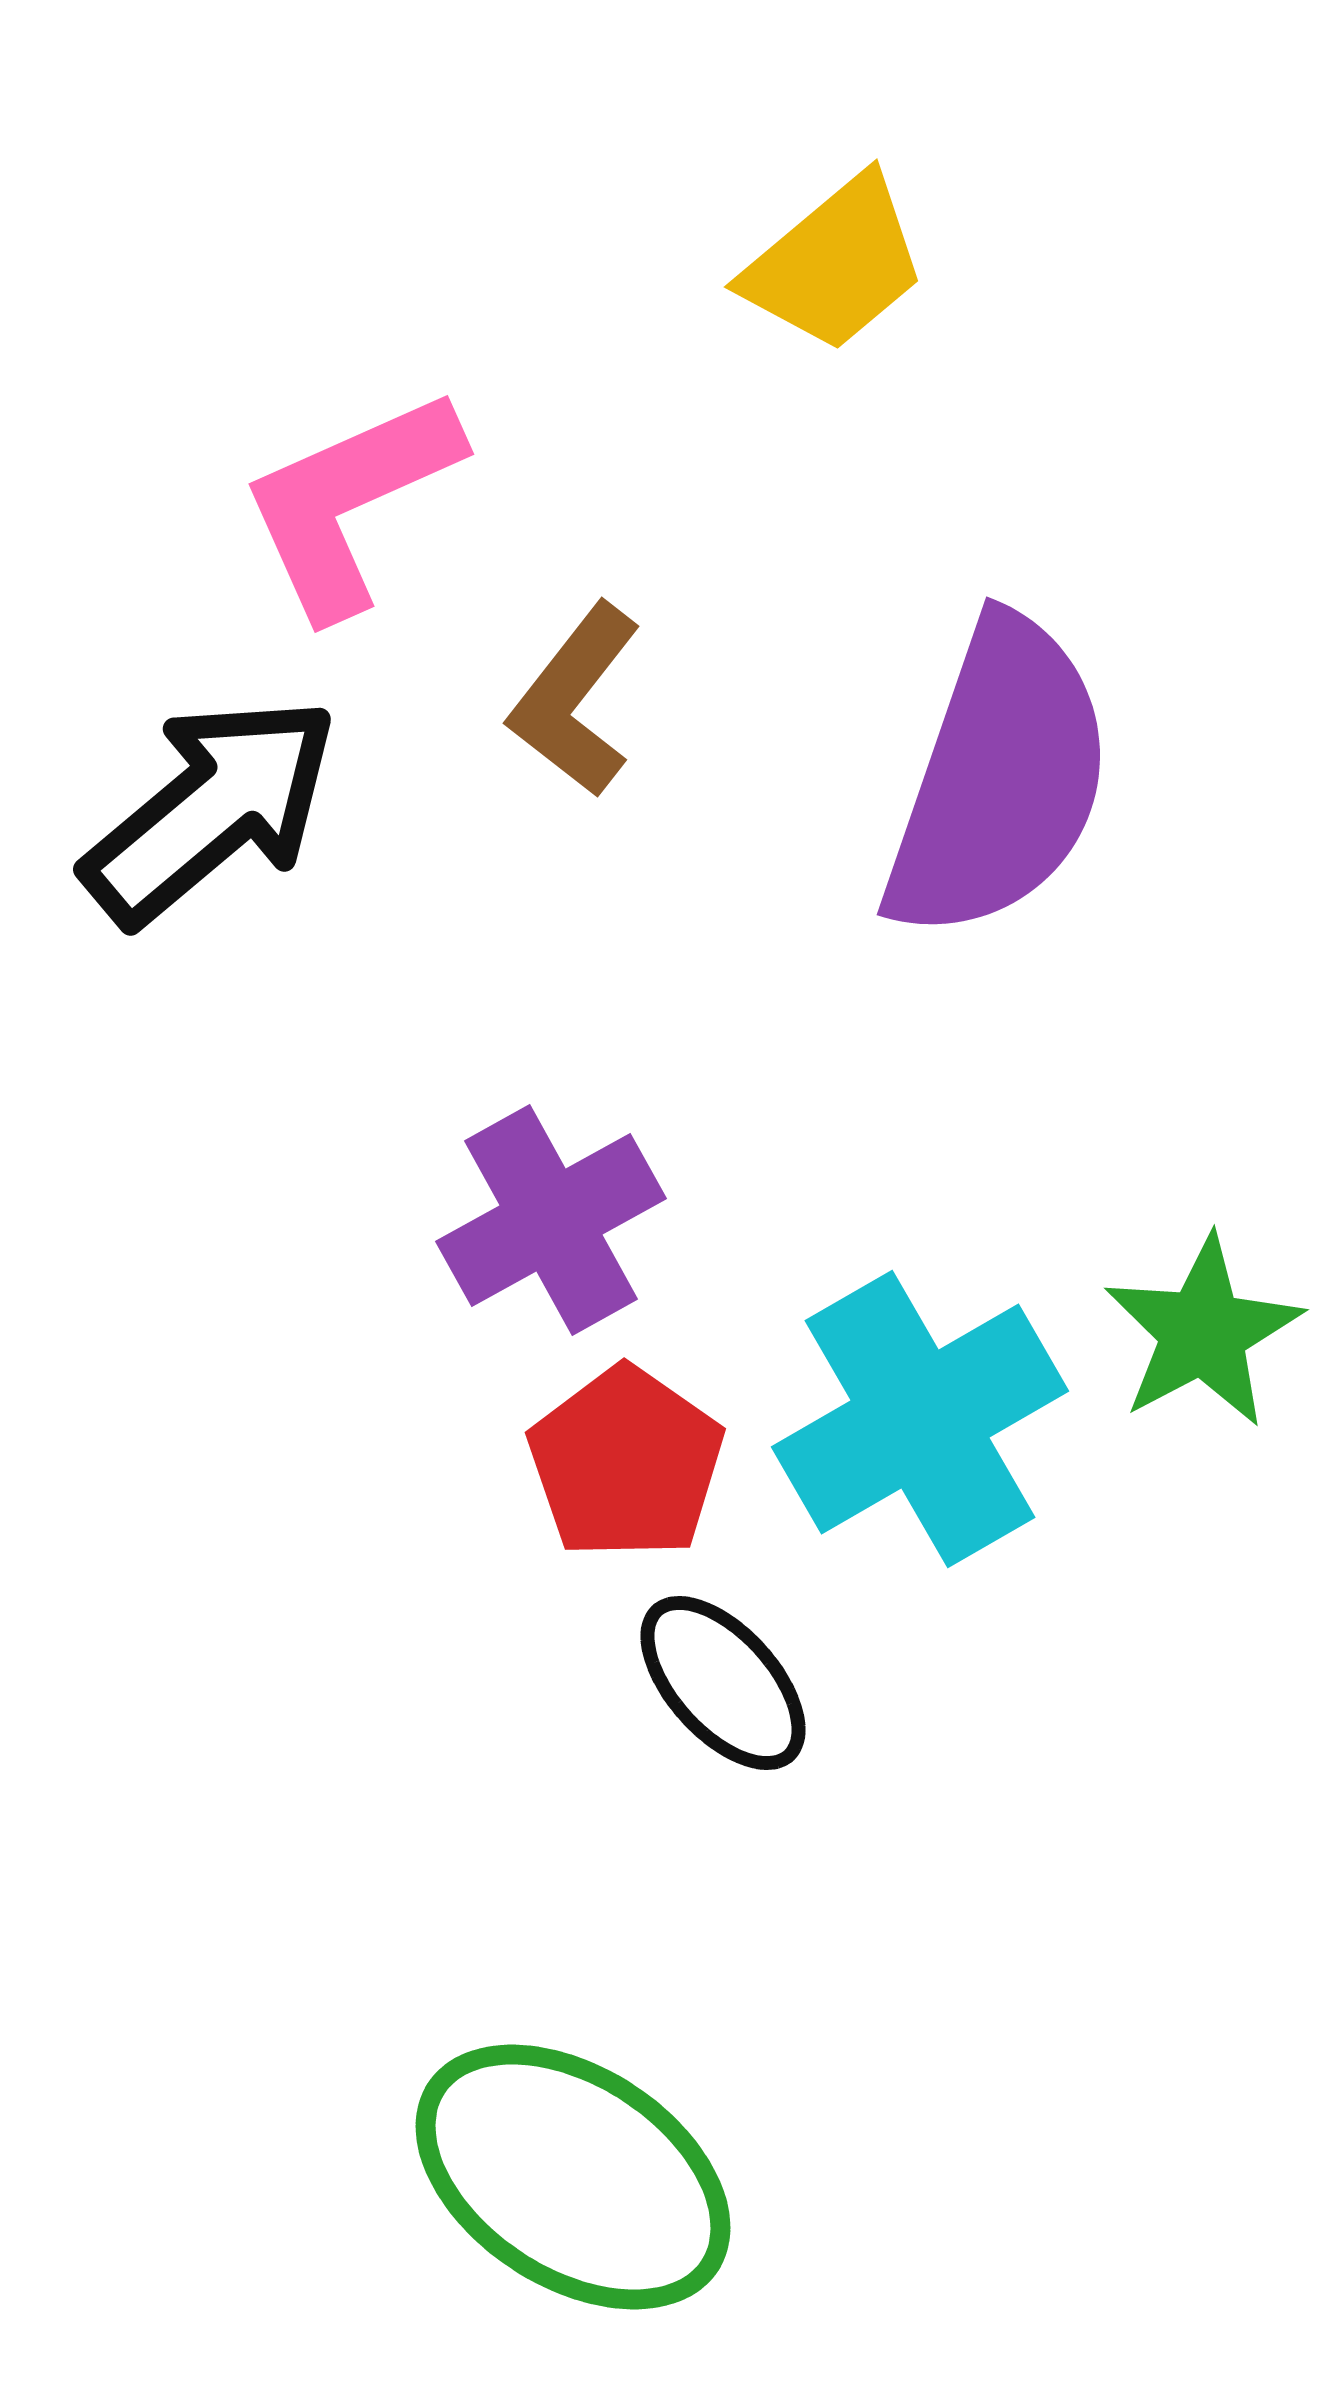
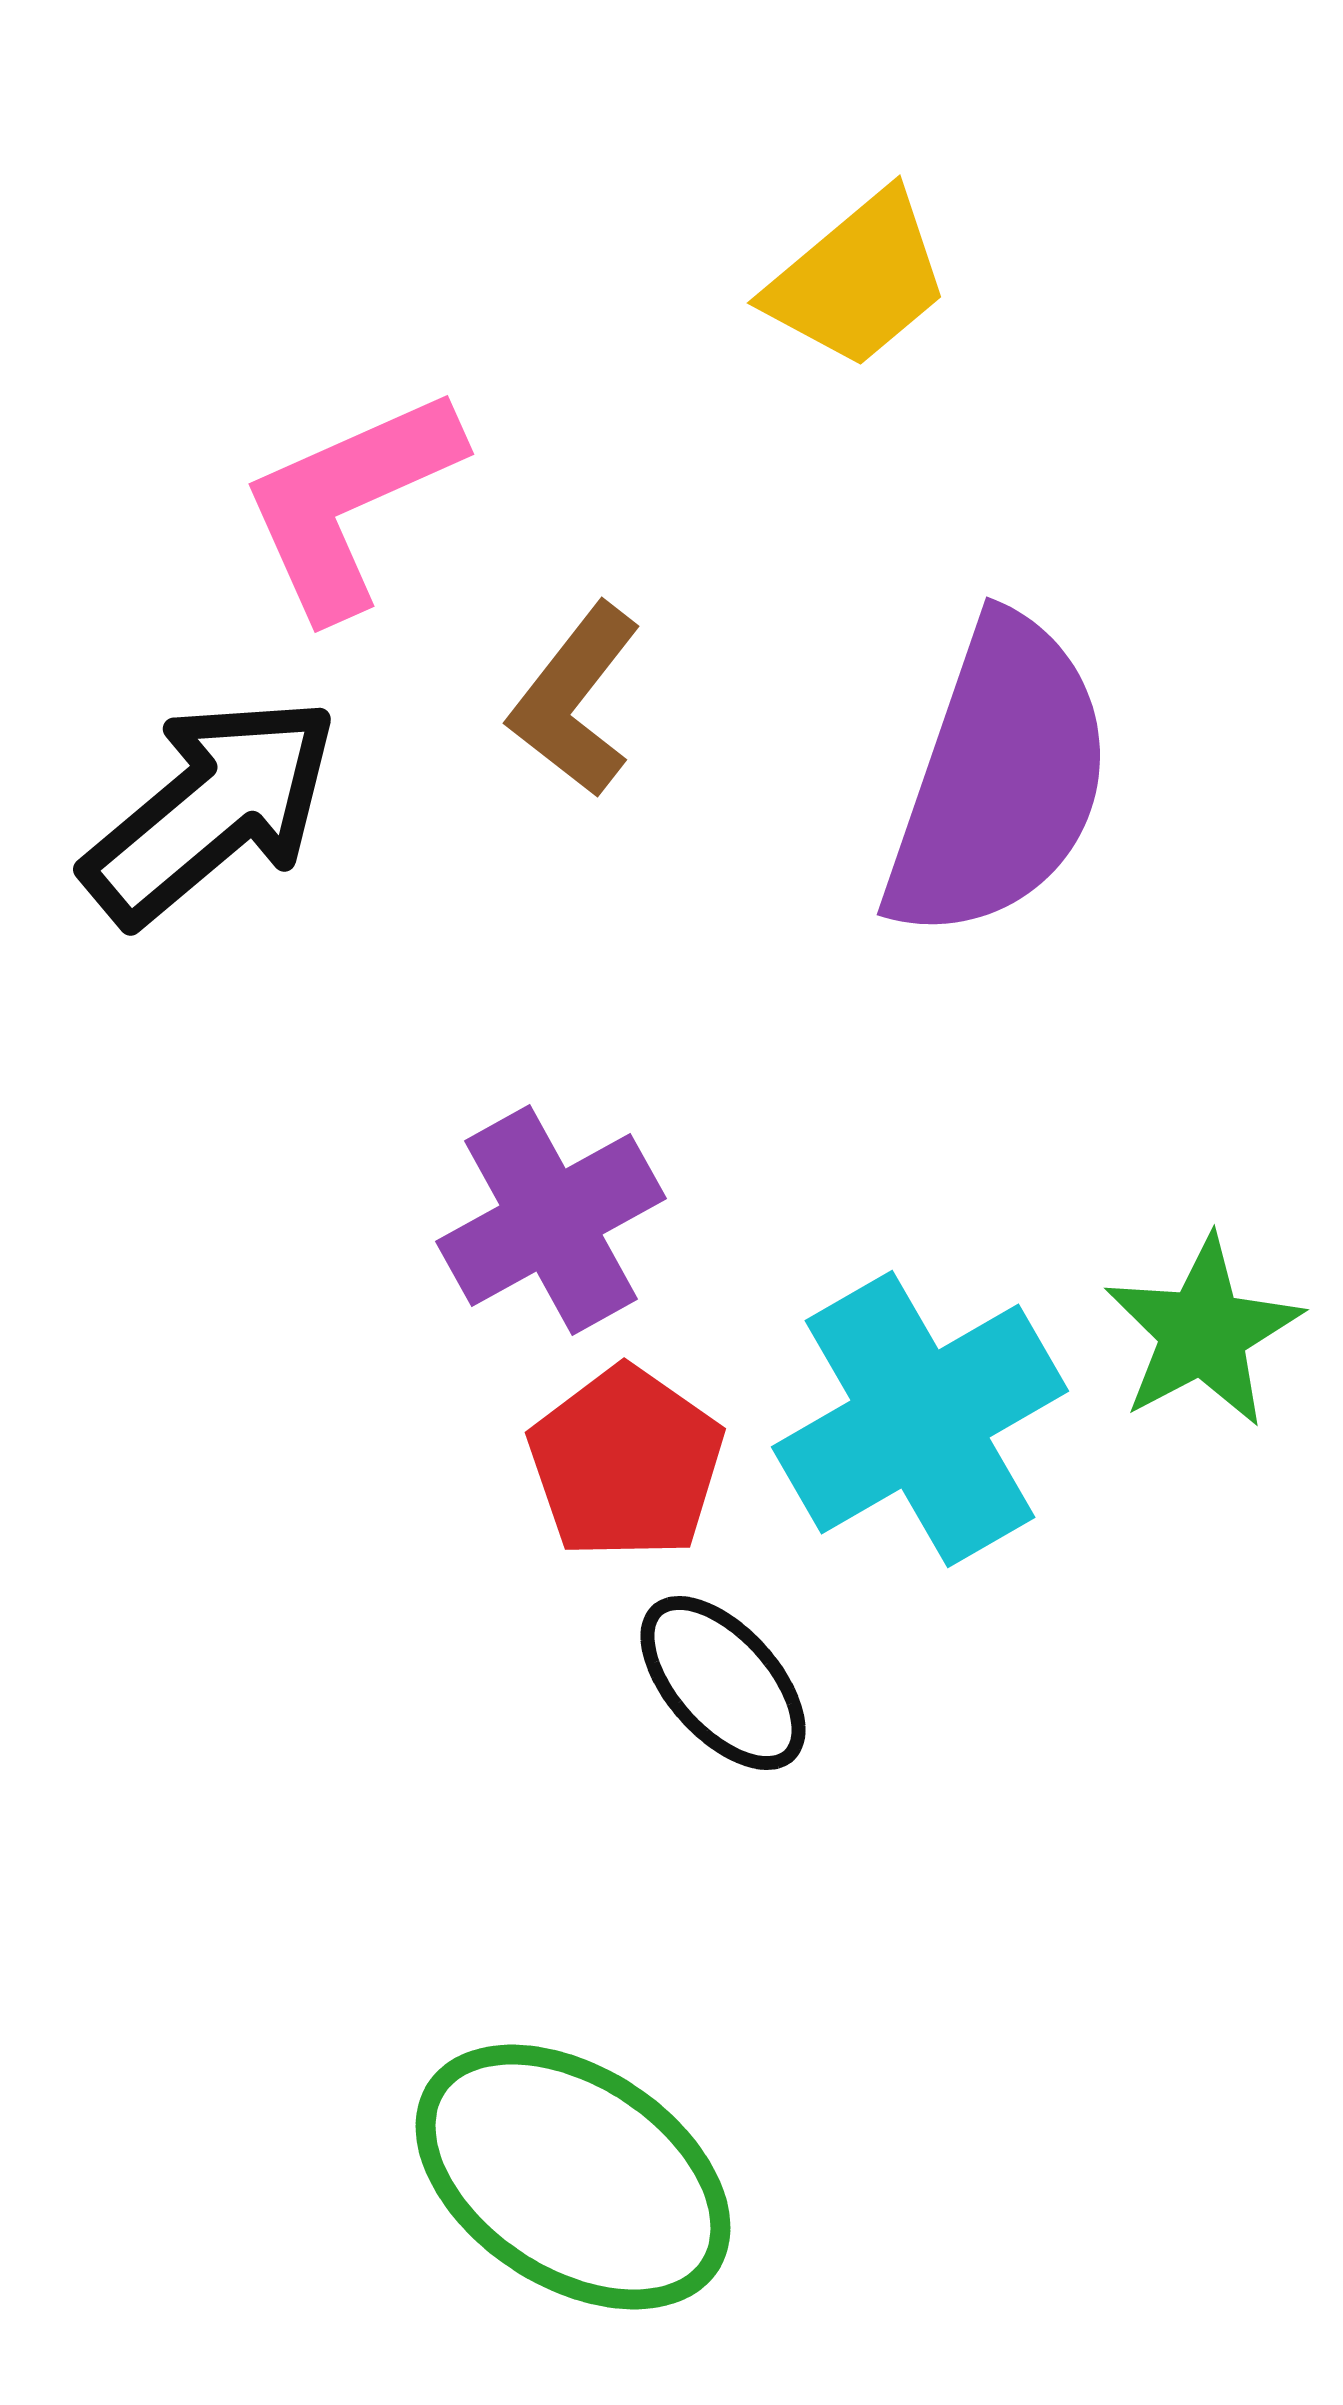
yellow trapezoid: moved 23 px right, 16 px down
